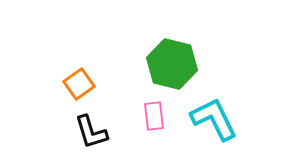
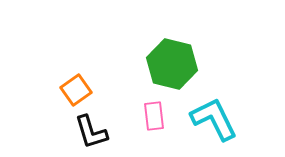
orange square: moved 3 px left, 6 px down
